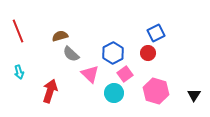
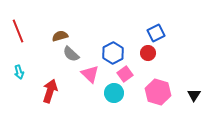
pink hexagon: moved 2 px right, 1 px down
